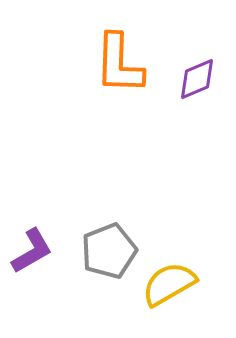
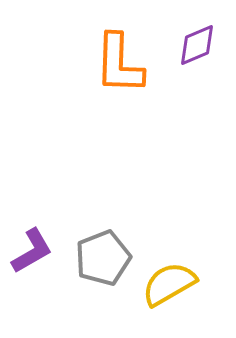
purple diamond: moved 34 px up
gray pentagon: moved 6 px left, 7 px down
